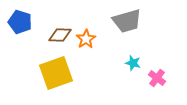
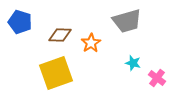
orange star: moved 5 px right, 4 px down
